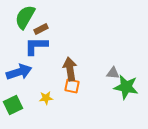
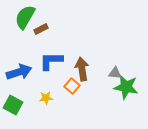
blue L-shape: moved 15 px right, 15 px down
brown arrow: moved 12 px right
gray triangle: moved 2 px right
orange square: rotated 28 degrees clockwise
green square: rotated 36 degrees counterclockwise
